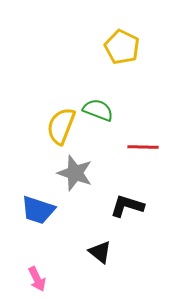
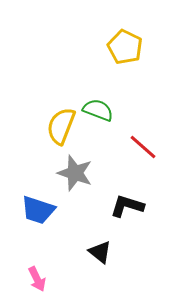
yellow pentagon: moved 3 px right
red line: rotated 40 degrees clockwise
